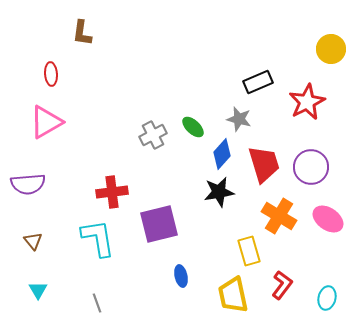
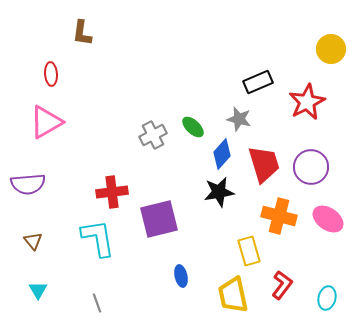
orange cross: rotated 16 degrees counterclockwise
purple square: moved 5 px up
